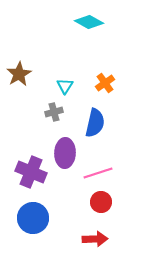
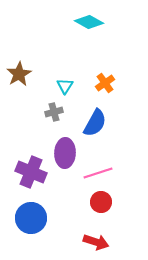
blue semicircle: rotated 16 degrees clockwise
blue circle: moved 2 px left
red arrow: moved 1 px right, 3 px down; rotated 20 degrees clockwise
